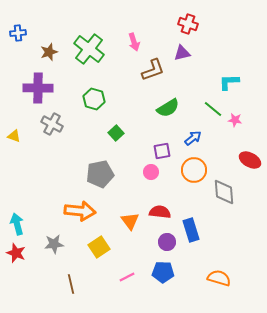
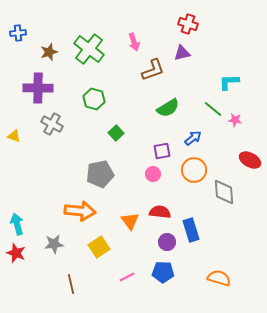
pink circle: moved 2 px right, 2 px down
